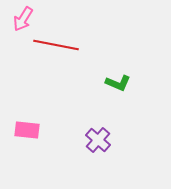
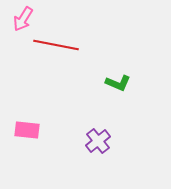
purple cross: moved 1 px down; rotated 10 degrees clockwise
